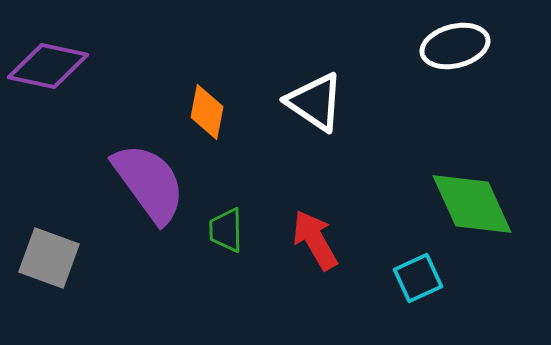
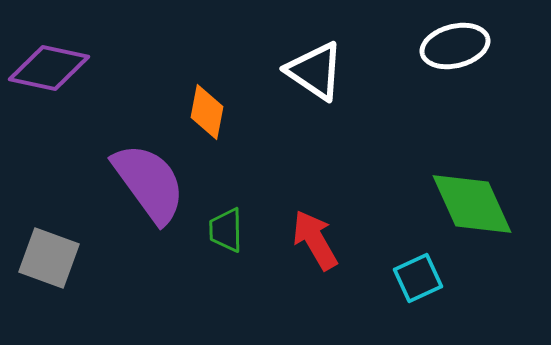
purple diamond: moved 1 px right, 2 px down
white triangle: moved 31 px up
